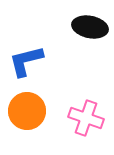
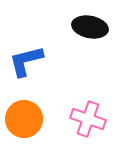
orange circle: moved 3 px left, 8 px down
pink cross: moved 2 px right, 1 px down
